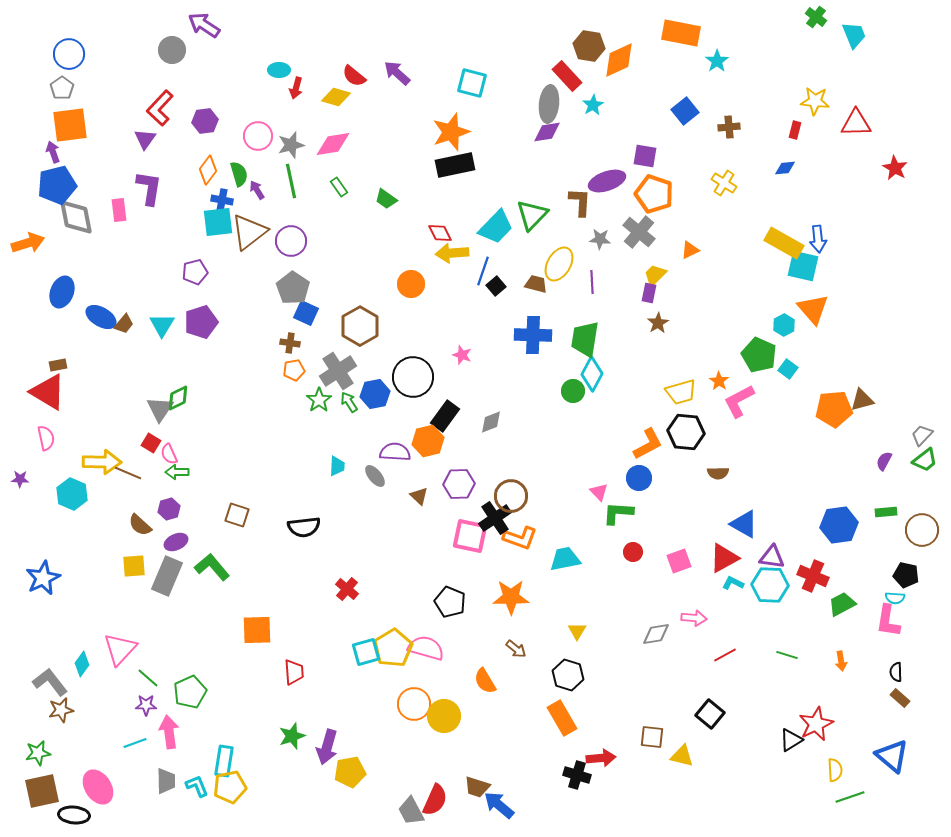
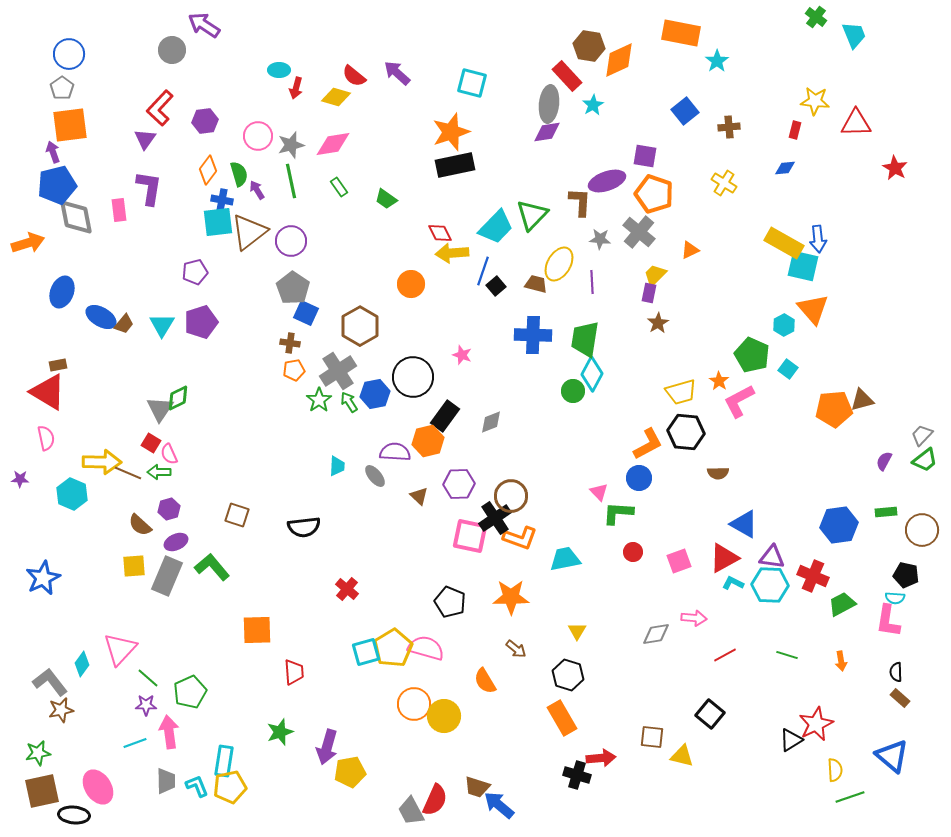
green pentagon at (759, 355): moved 7 px left
green arrow at (177, 472): moved 18 px left
green star at (292, 736): moved 12 px left, 4 px up
